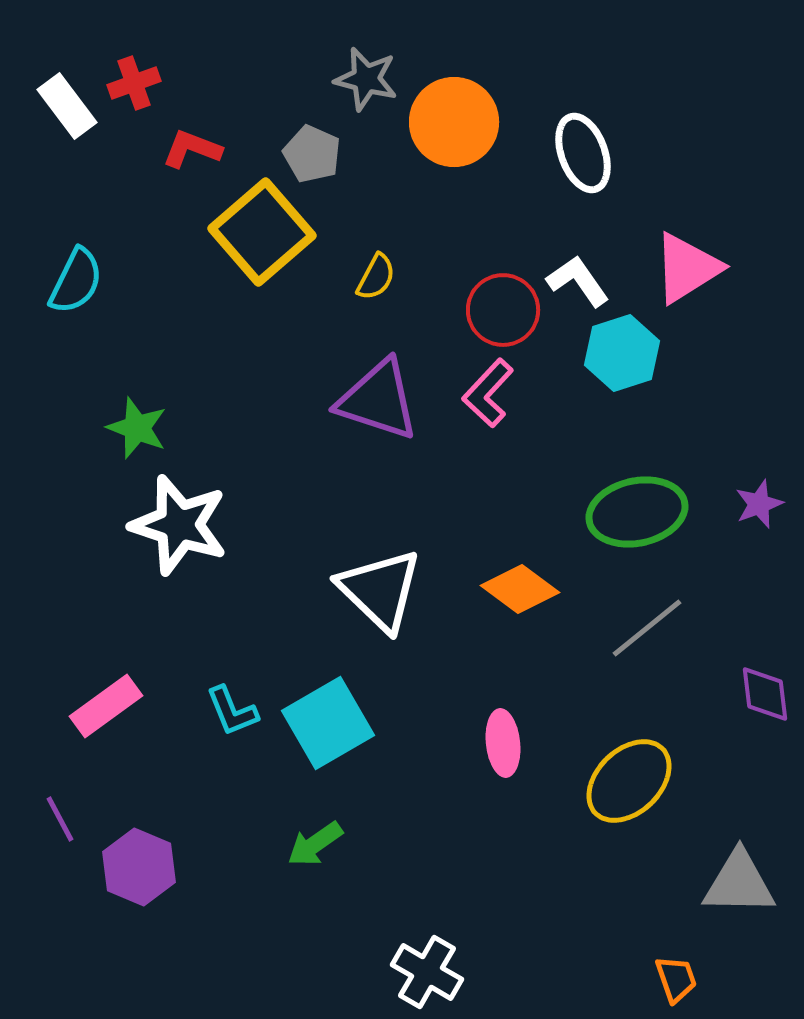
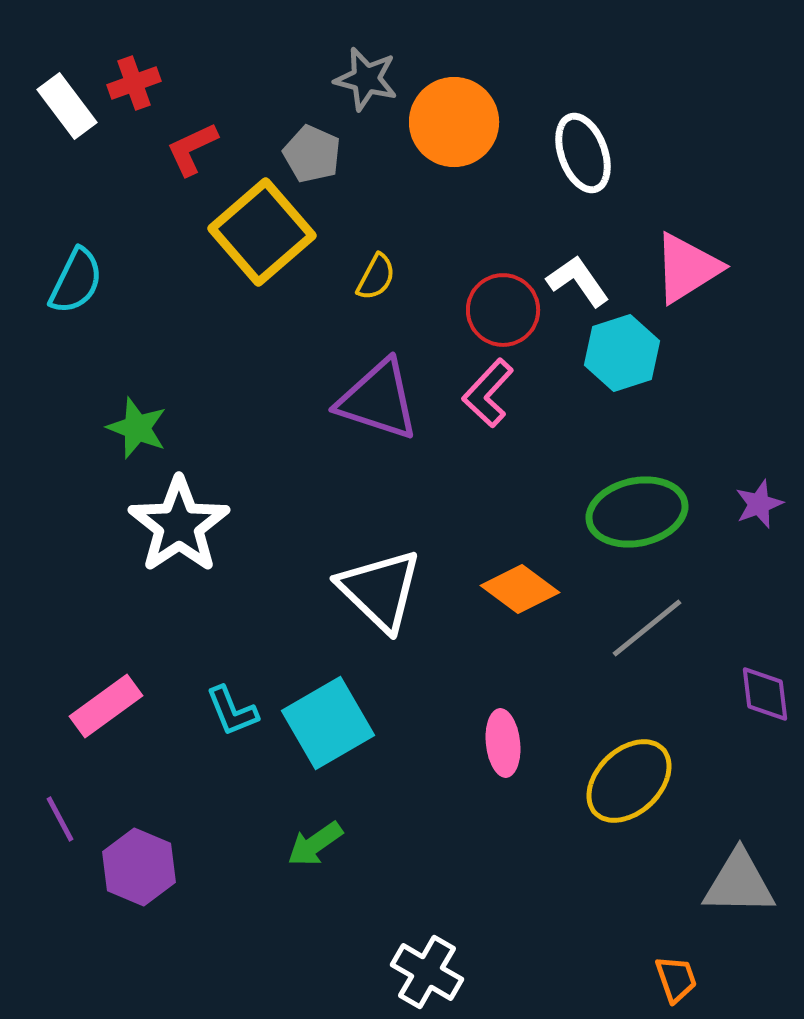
red L-shape: rotated 46 degrees counterclockwise
white star: rotated 20 degrees clockwise
